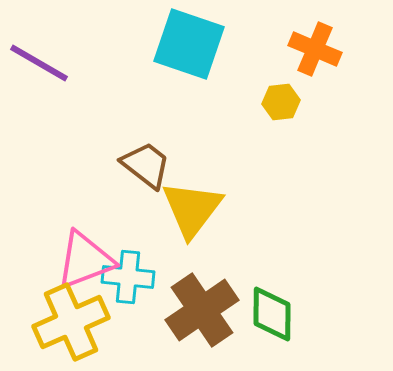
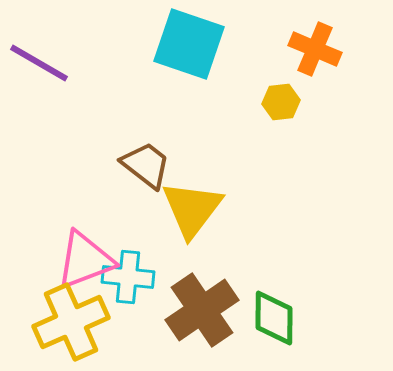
green diamond: moved 2 px right, 4 px down
